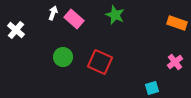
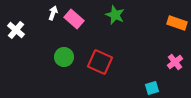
green circle: moved 1 px right
